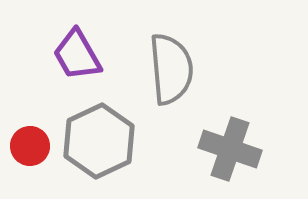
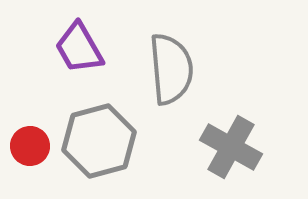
purple trapezoid: moved 2 px right, 7 px up
gray hexagon: rotated 10 degrees clockwise
gray cross: moved 1 px right, 2 px up; rotated 10 degrees clockwise
